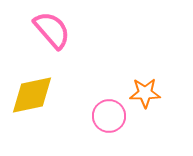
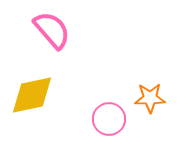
orange star: moved 5 px right, 5 px down
pink circle: moved 3 px down
